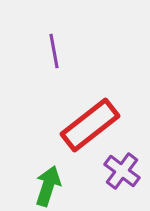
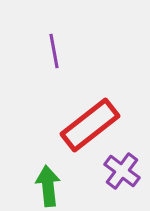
green arrow: rotated 24 degrees counterclockwise
